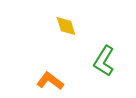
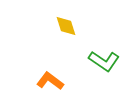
green L-shape: rotated 88 degrees counterclockwise
